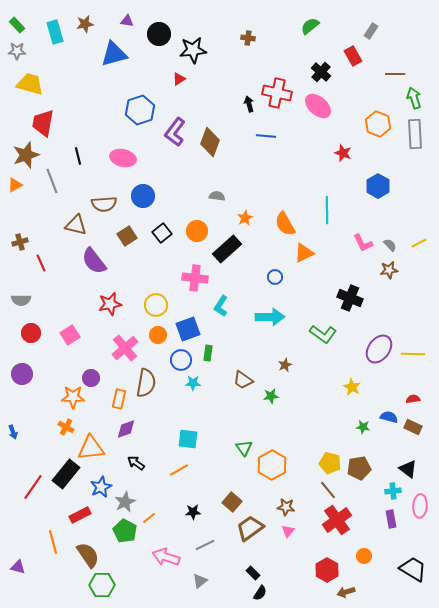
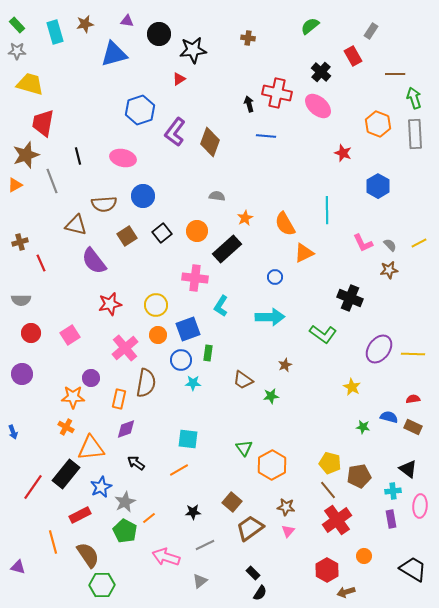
brown pentagon at (359, 468): moved 8 px down
